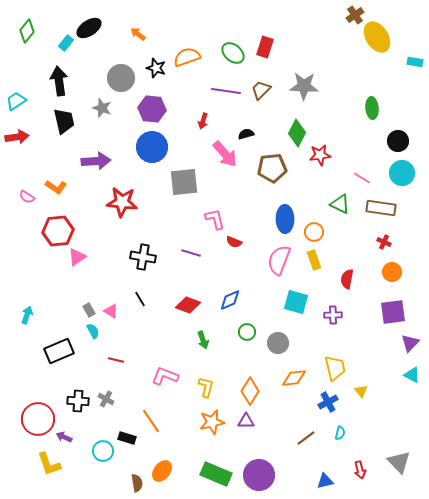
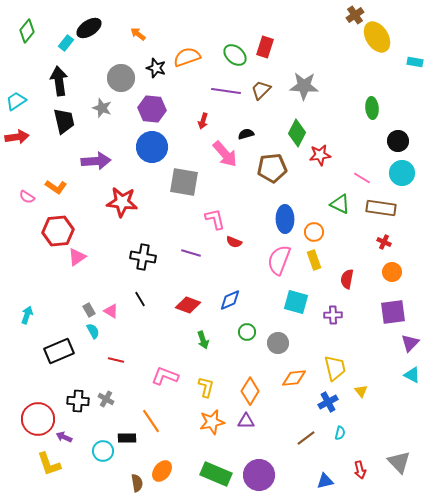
green ellipse at (233, 53): moved 2 px right, 2 px down
gray square at (184, 182): rotated 16 degrees clockwise
black rectangle at (127, 438): rotated 18 degrees counterclockwise
